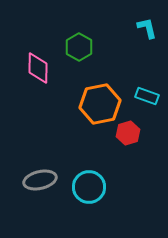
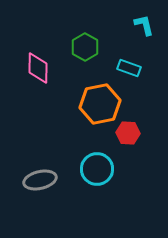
cyan L-shape: moved 3 px left, 3 px up
green hexagon: moved 6 px right
cyan rectangle: moved 18 px left, 28 px up
red hexagon: rotated 20 degrees clockwise
cyan circle: moved 8 px right, 18 px up
